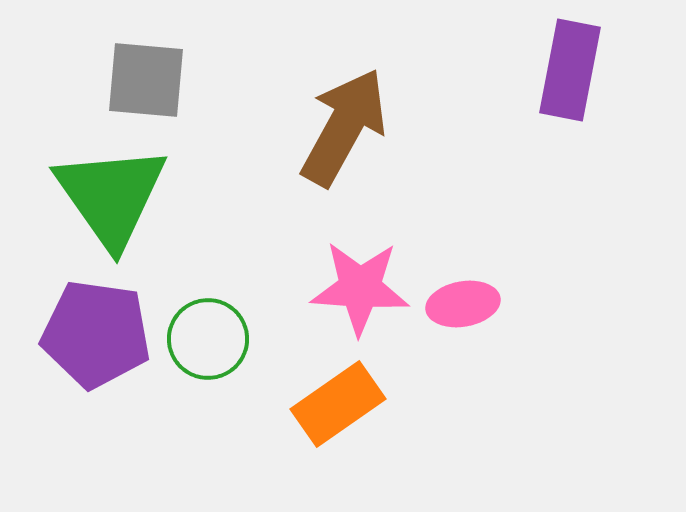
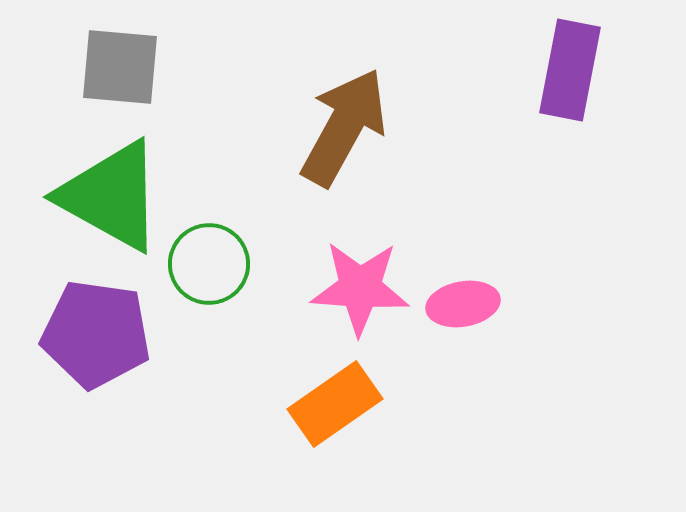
gray square: moved 26 px left, 13 px up
green triangle: rotated 26 degrees counterclockwise
green circle: moved 1 px right, 75 px up
orange rectangle: moved 3 px left
